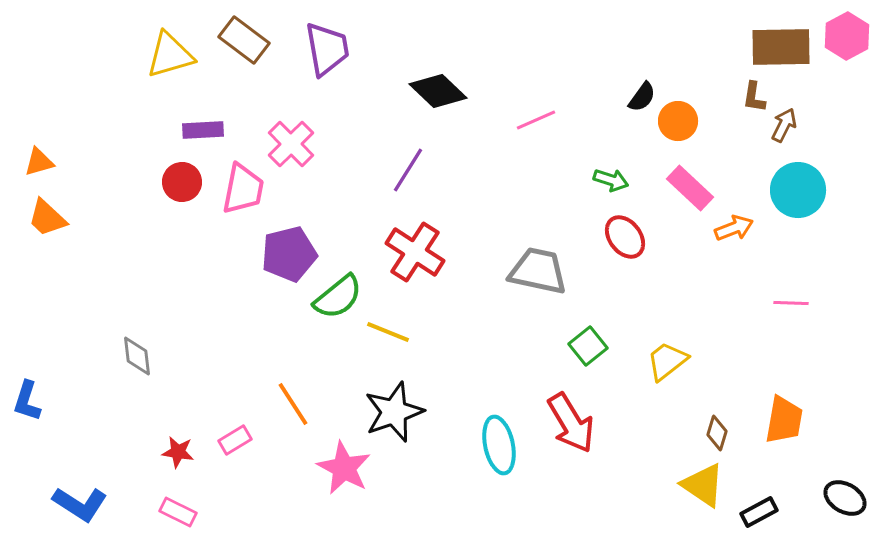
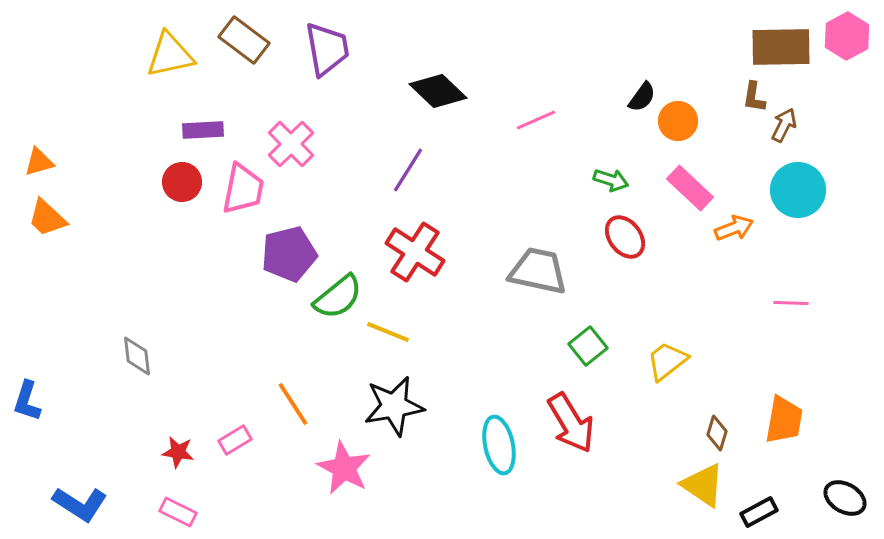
yellow triangle at (170, 55): rotated 4 degrees clockwise
black star at (394, 412): moved 6 px up; rotated 10 degrees clockwise
